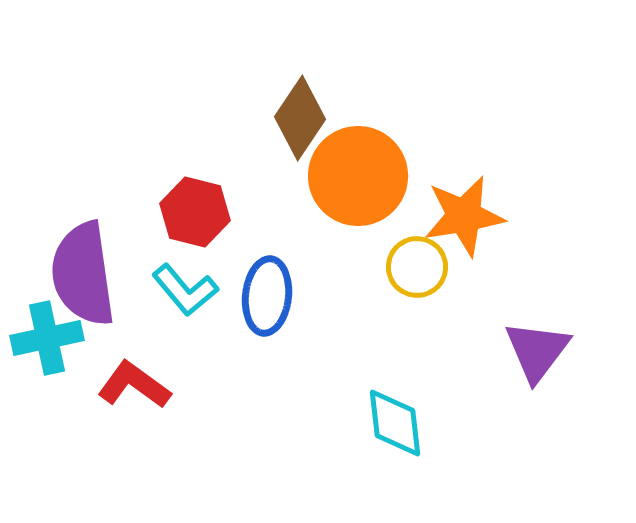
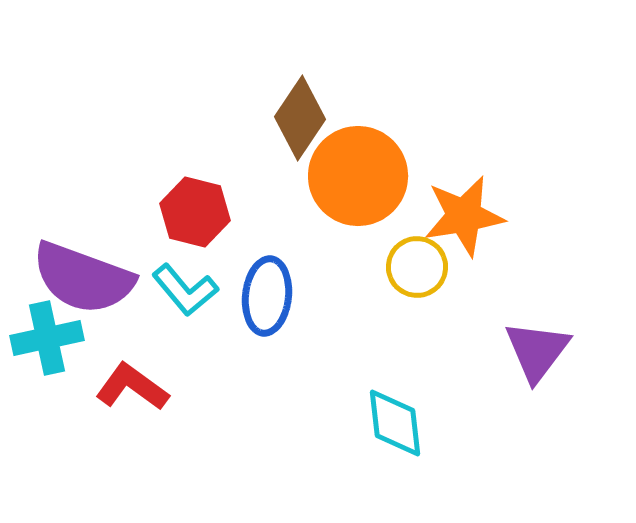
purple semicircle: moved 4 px down; rotated 62 degrees counterclockwise
red L-shape: moved 2 px left, 2 px down
